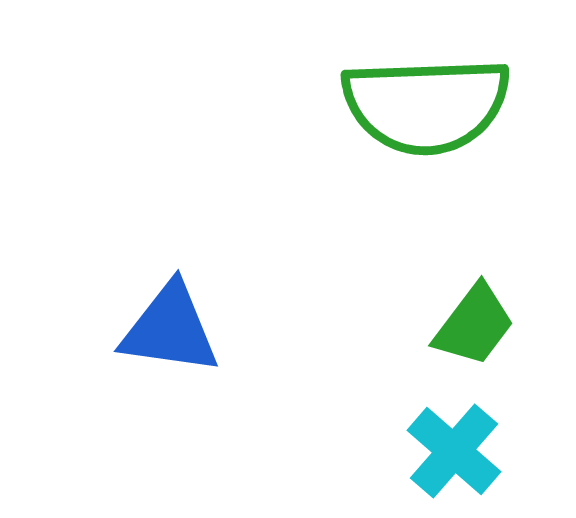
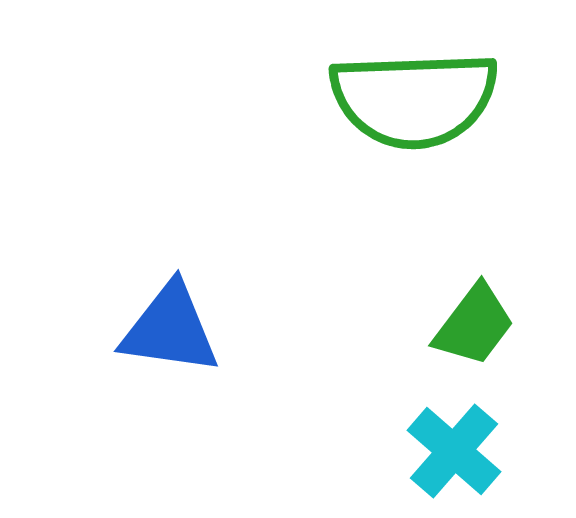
green semicircle: moved 12 px left, 6 px up
